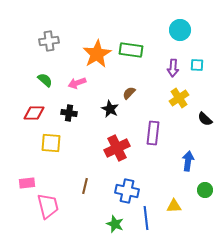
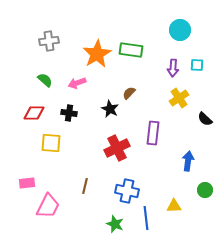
pink trapezoid: rotated 40 degrees clockwise
